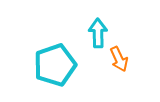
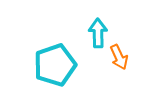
orange arrow: moved 2 px up
